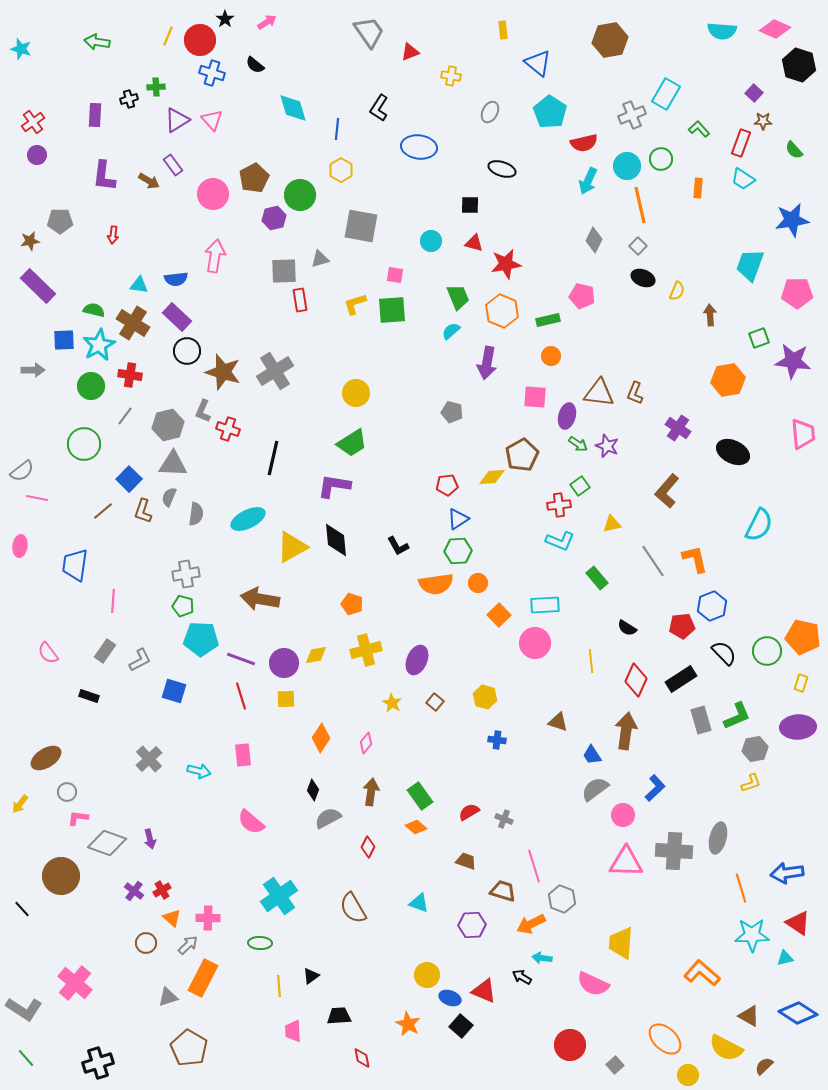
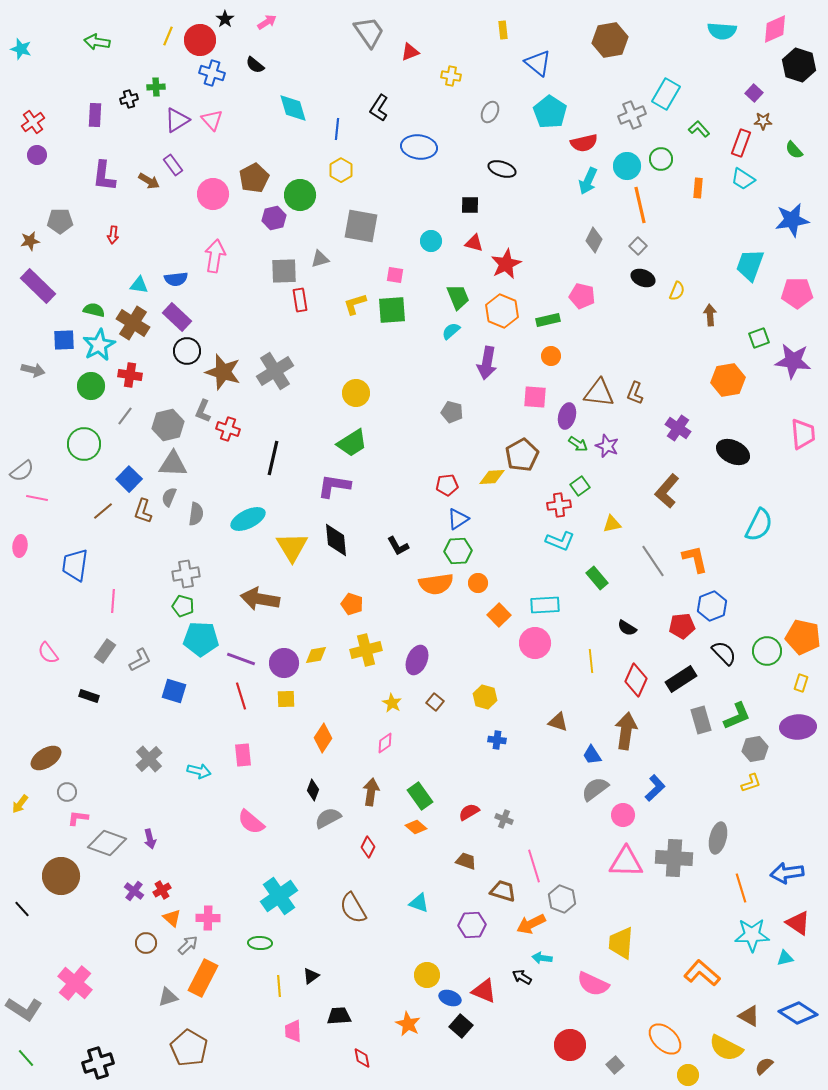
pink diamond at (775, 29): rotated 48 degrees counterclockwise
red star at (506, 264): rotated 16 degrees counterclockwise
gray arrow at (33, 370): rotated 15 degrees clockwise
yellow triangle at (292, 547): rotated 32 degrees counterclockwise
orange diamond at (321, 738): moved 2 px right
pink diamond at (366, 743): moved 19 px right; rotated 15 degrees clockwise
gray cross at (674, 851): moved 7 px down
